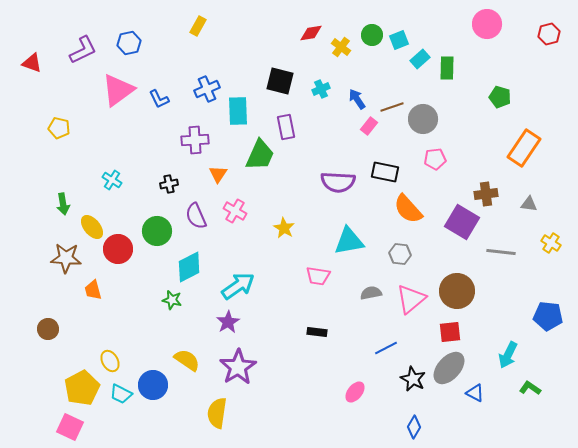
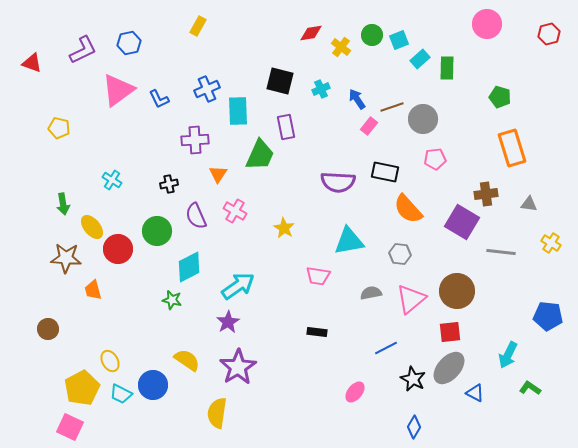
orange rectangle at (524, 148): moved 12 px left; rotated 51 degrees counterclockwise
